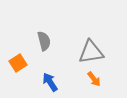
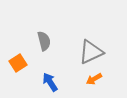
gray triangle: rotated 16 degrees counterclockwise
orange arrow: rotated 98 degrees clockwise
